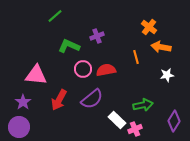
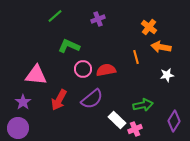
purple cross: moved 1 px right, 17 px up
purple circle: moved 1 px left, 1 px down
